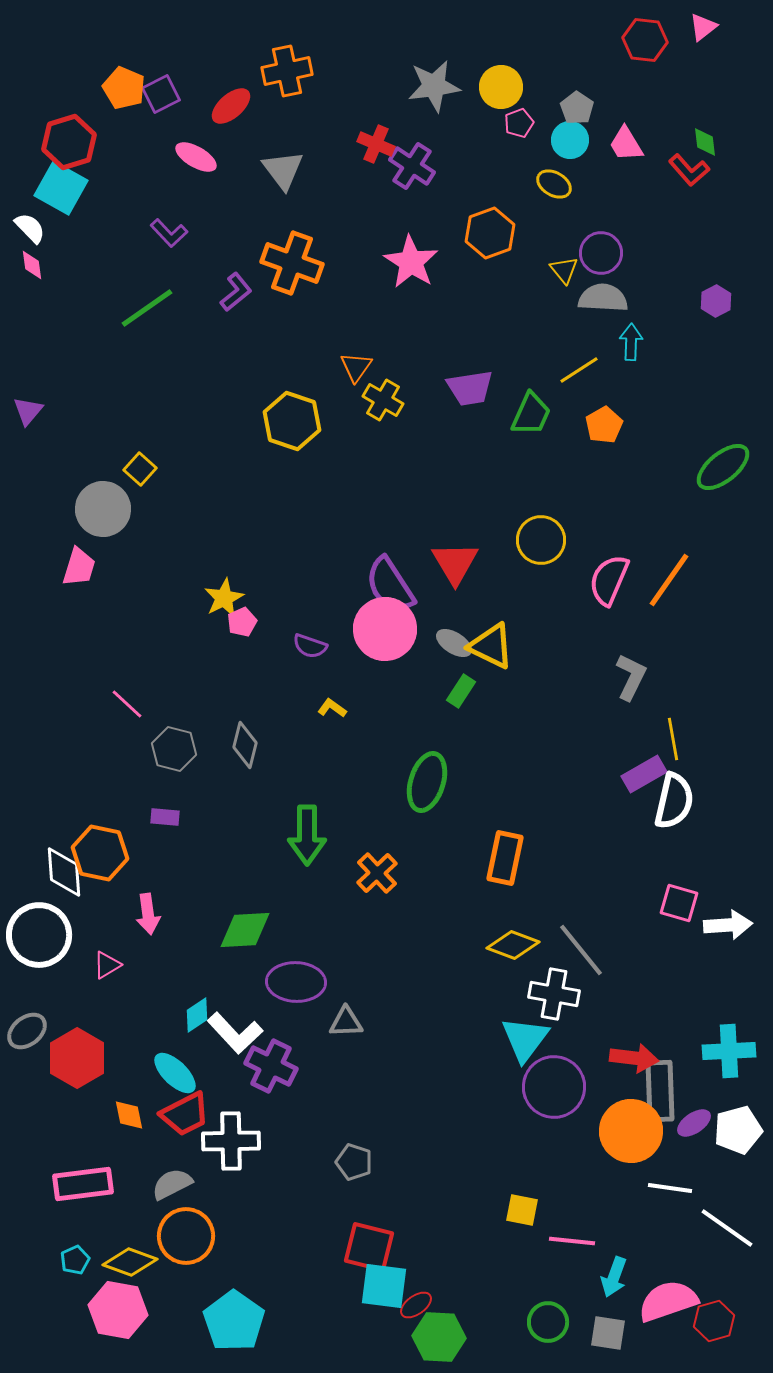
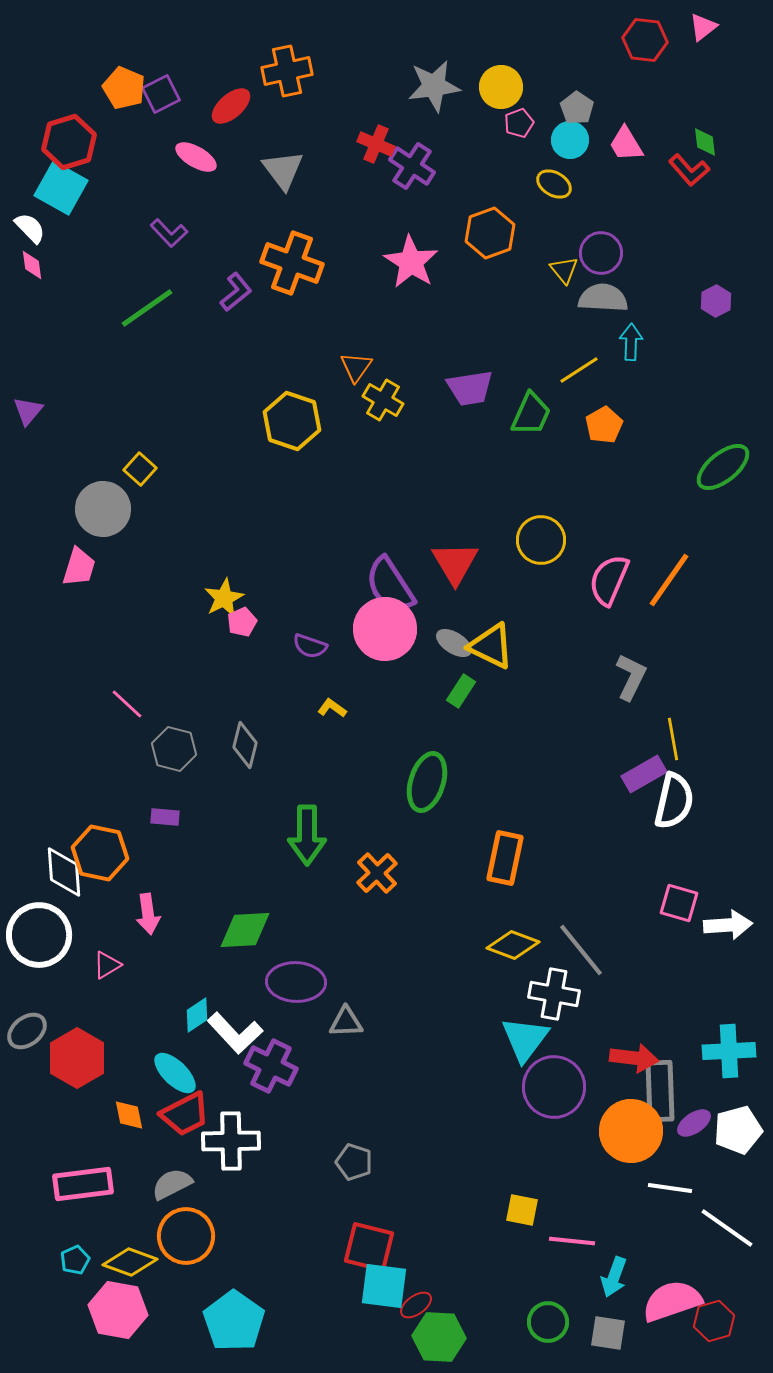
pink semicircle at (668, 1301): moved 4 px right
